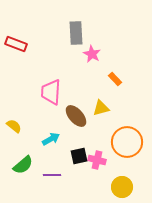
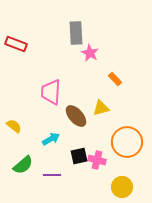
pink star: moved 2 px left, 1 px up
